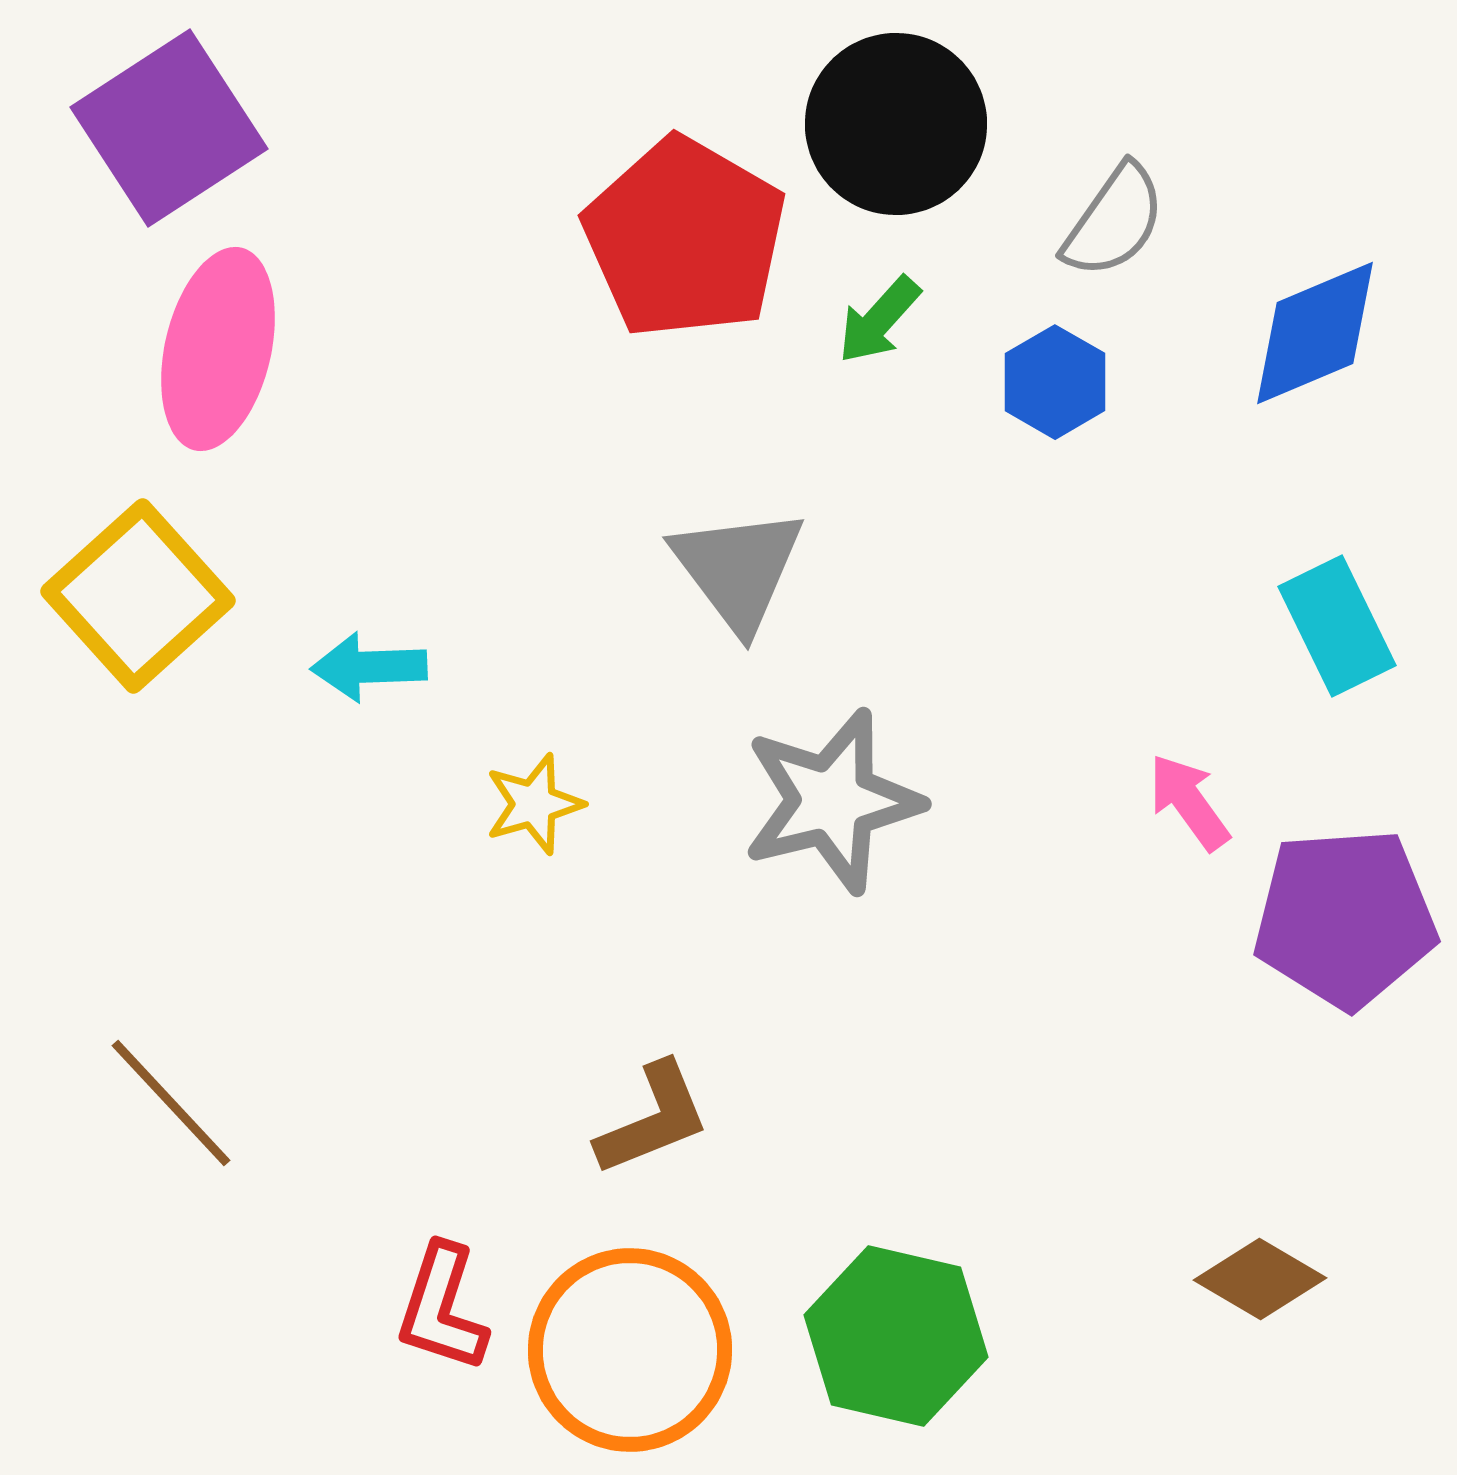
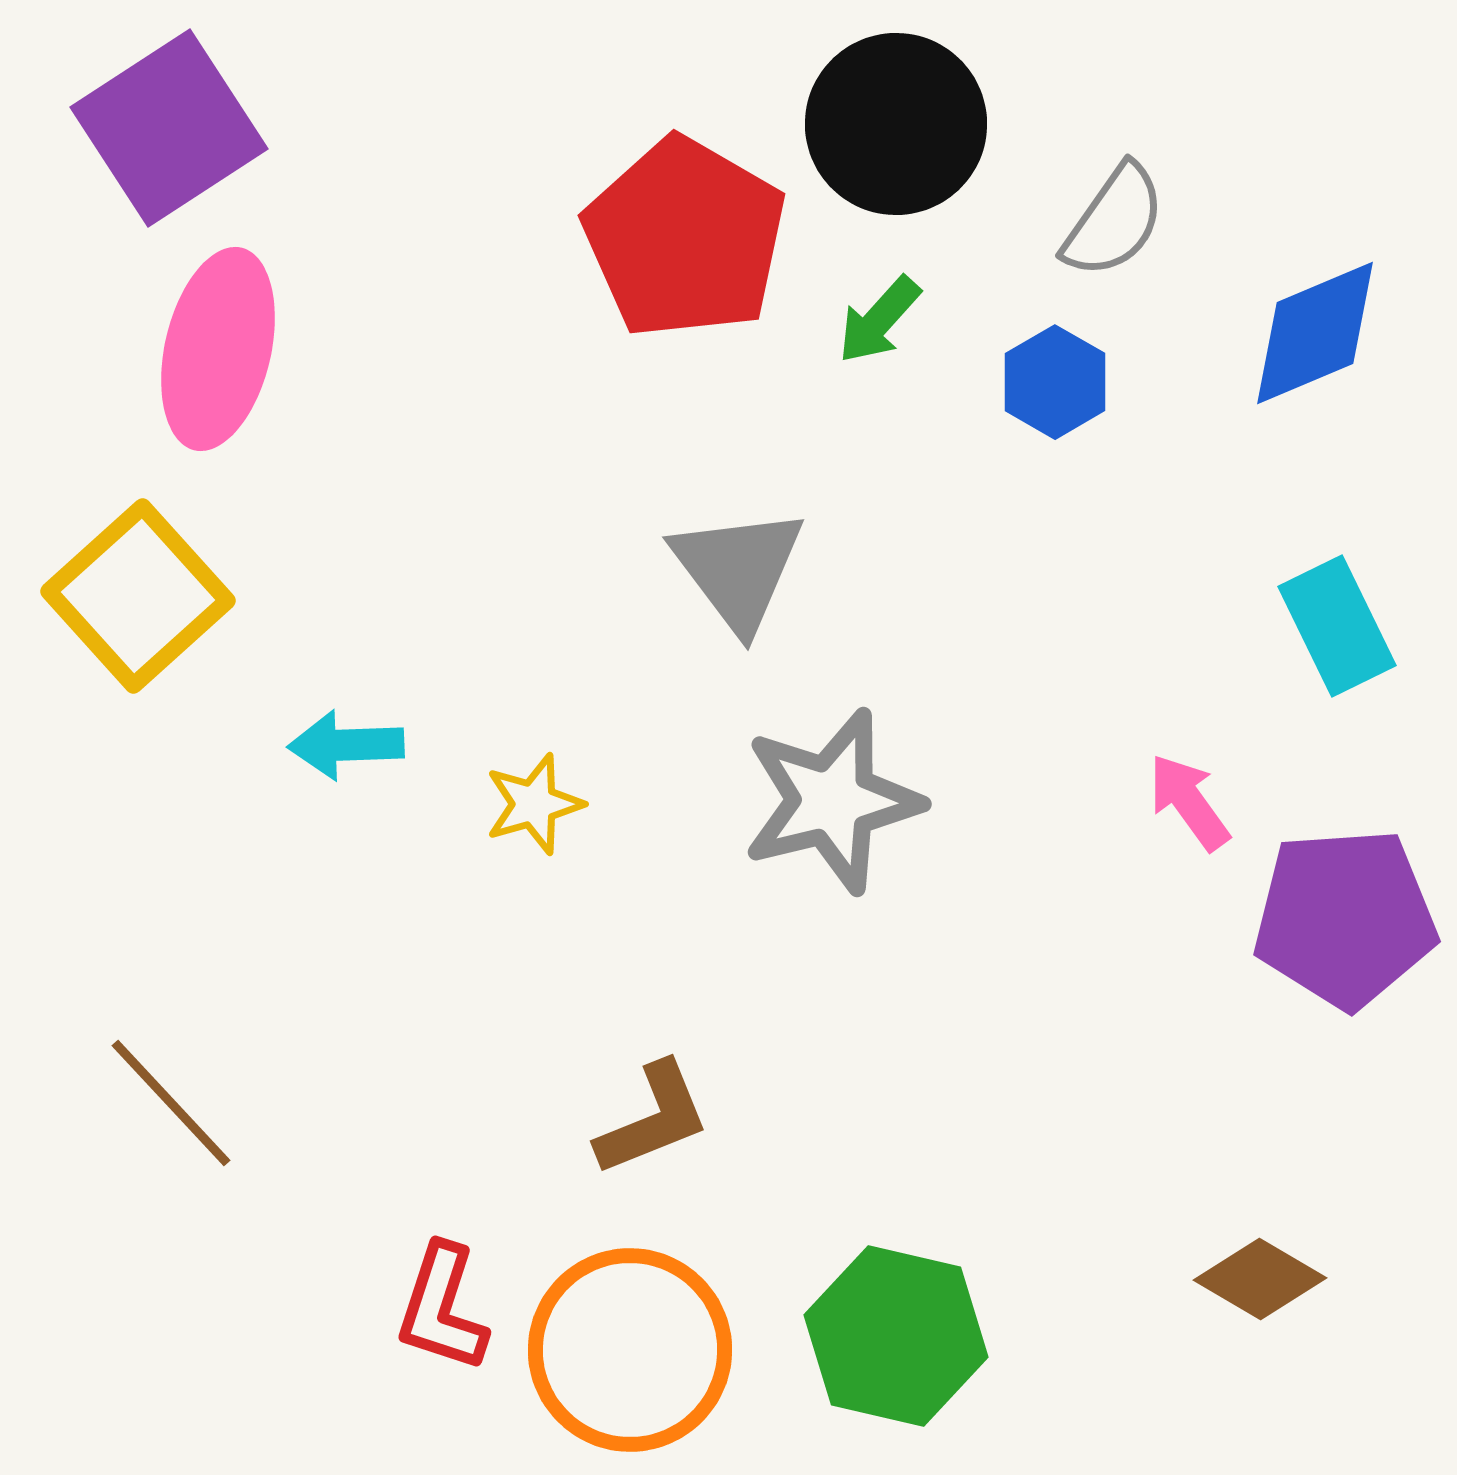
cyan arrow: moved 23 px left, 78 px down
